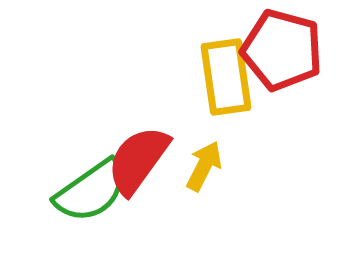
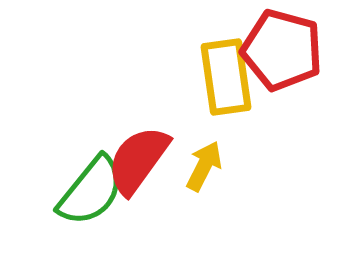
green semicircle: rotated 16 degrees counterclockwise
